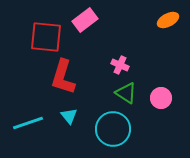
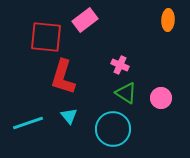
orange ellipse: rotated 60 degrees counterclockwise
